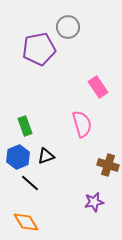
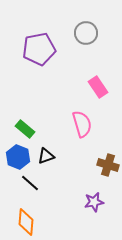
gray circle: moved 18 px right, 6 px down
green rectangle: moved 3 px down; rotated 30 degrees counterclockwise
blue hexagon: rotated 15 degrees counterclockwise
orange diamond: rotated 36 degrees clockwise
